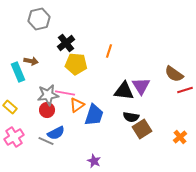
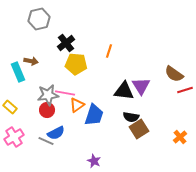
brown square: moved 3 px left
